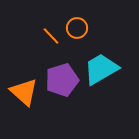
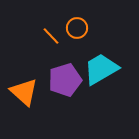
purple pentagon: moved 3 px right
